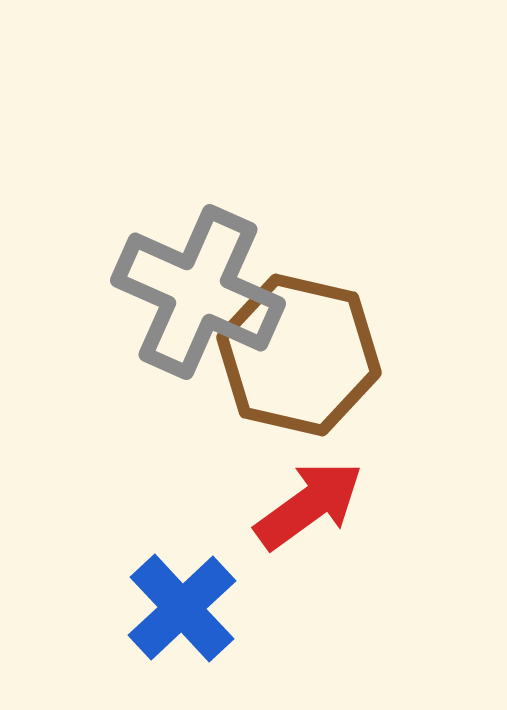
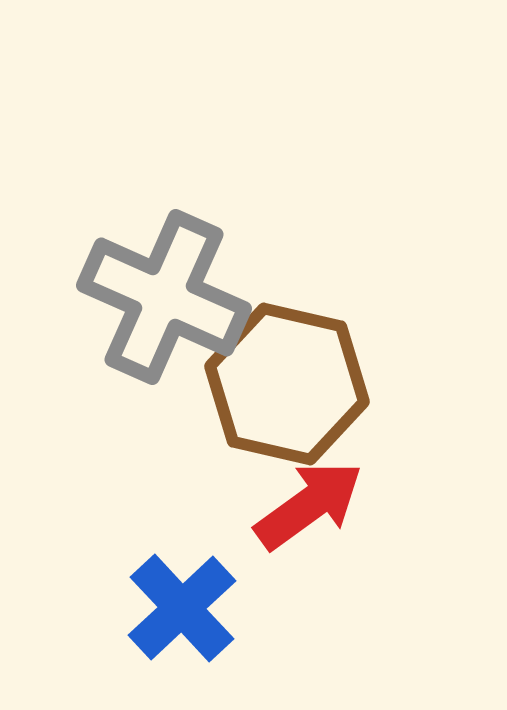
gray cross: moved 34 px left, 5 px down
brown hexagon: moved 12 px left, 29 px down
